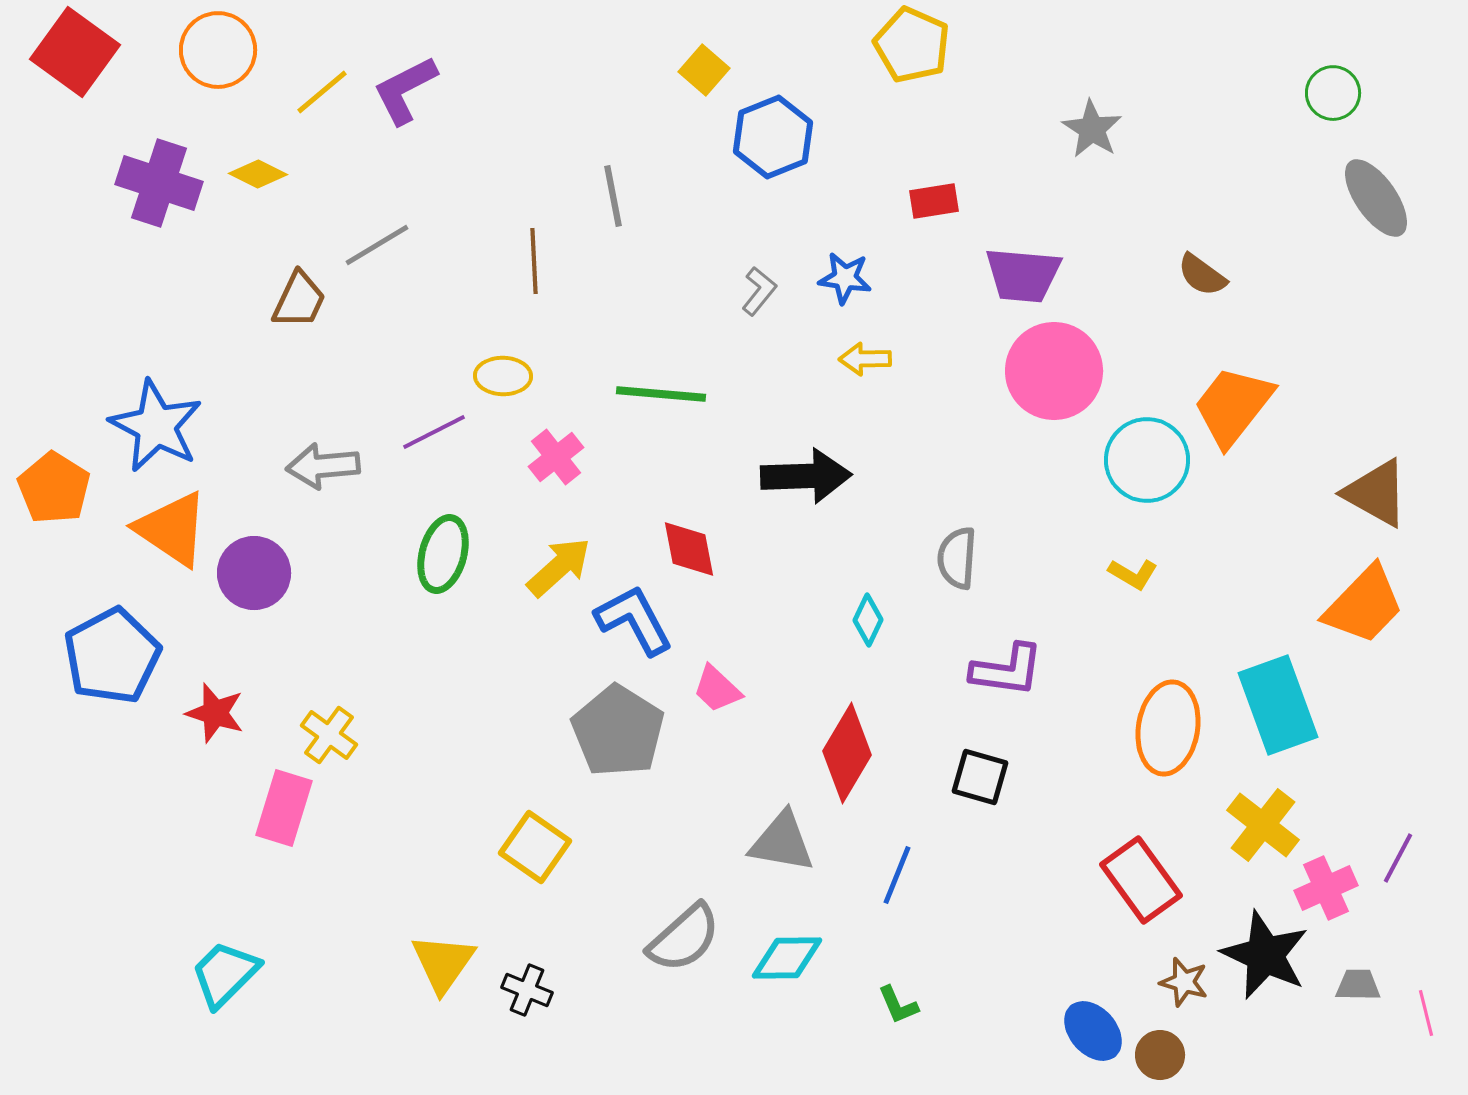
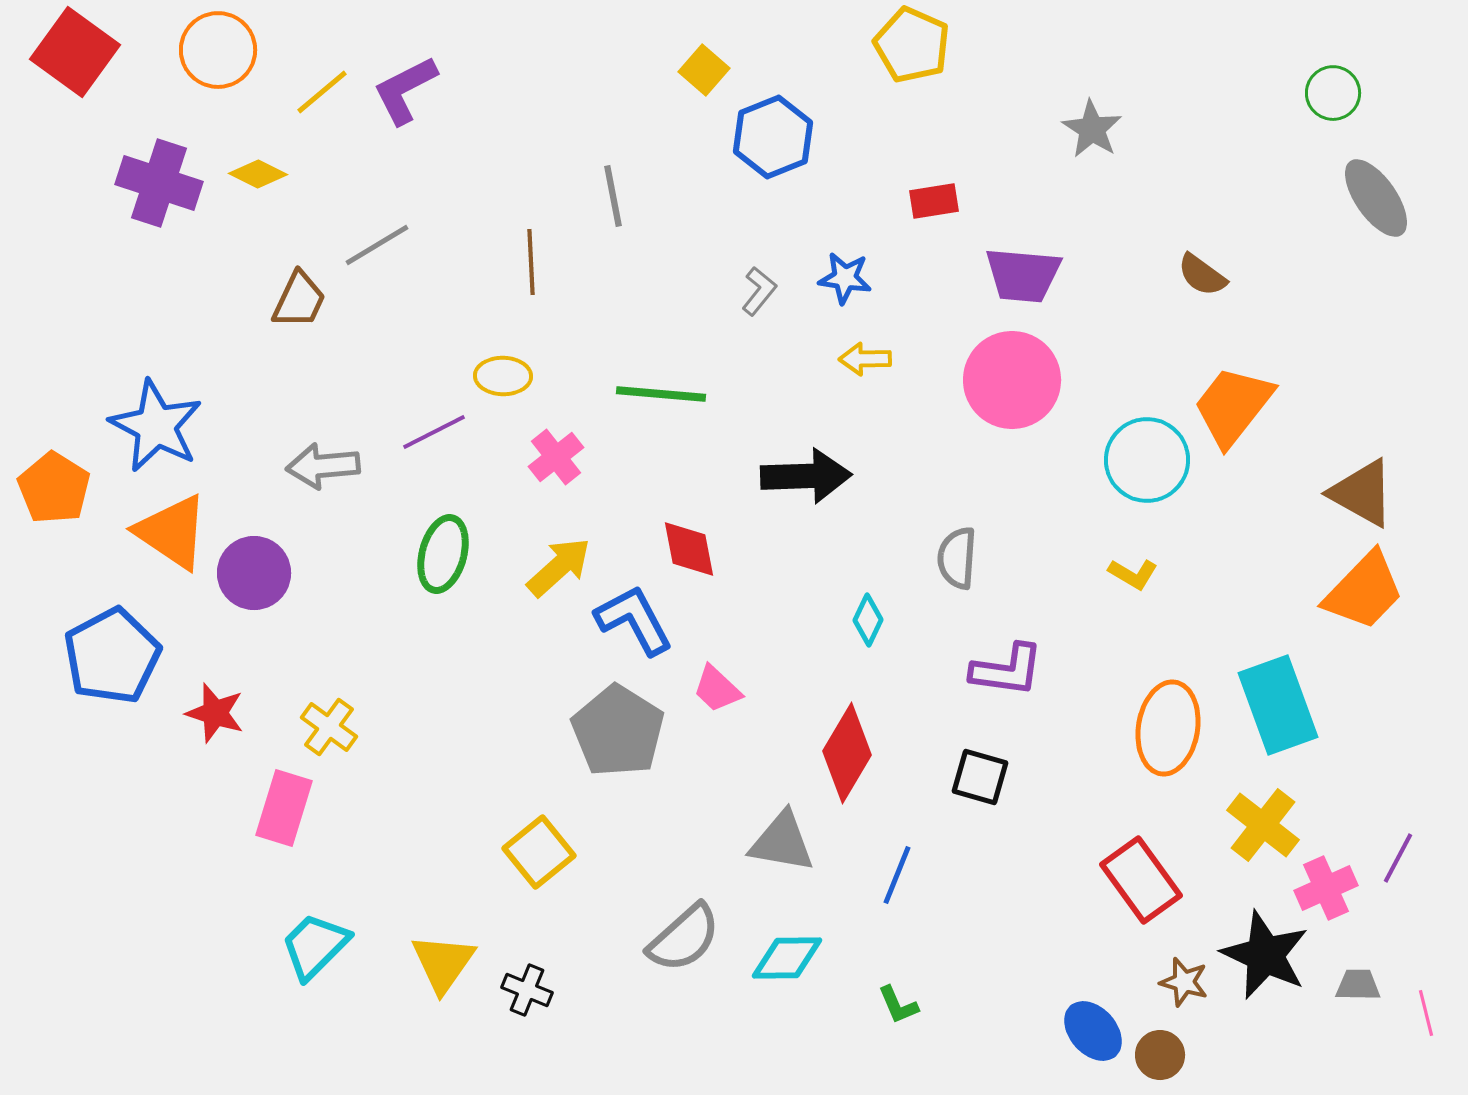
brown line at (534, 261): moved 3 px left, 1 px down
pink circle at (1054, 371): moved 42 px left, 9 px down
brown triangle at (1376, 493): moved 14 px left
orange triangle at (172, 529): moved 3 px down
orange trapezoid at (1364, 605): moved 14 px up
yellow cross at (329, 735): moved 8 px up
yellow square at (535, 847): moved 4 px right, 5 px down; rotated 16 degrees clockwise
cyan trapezoid at (225, 974): moved 90 px right, 28 px up
